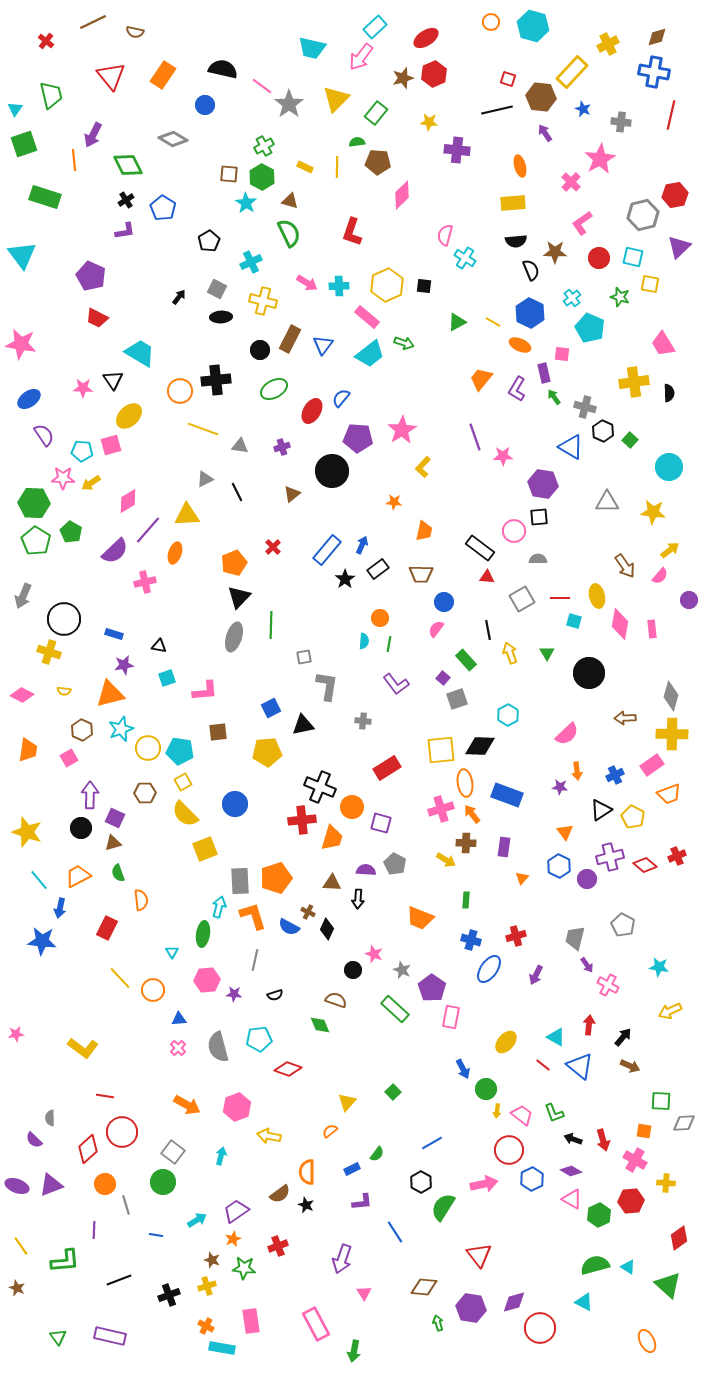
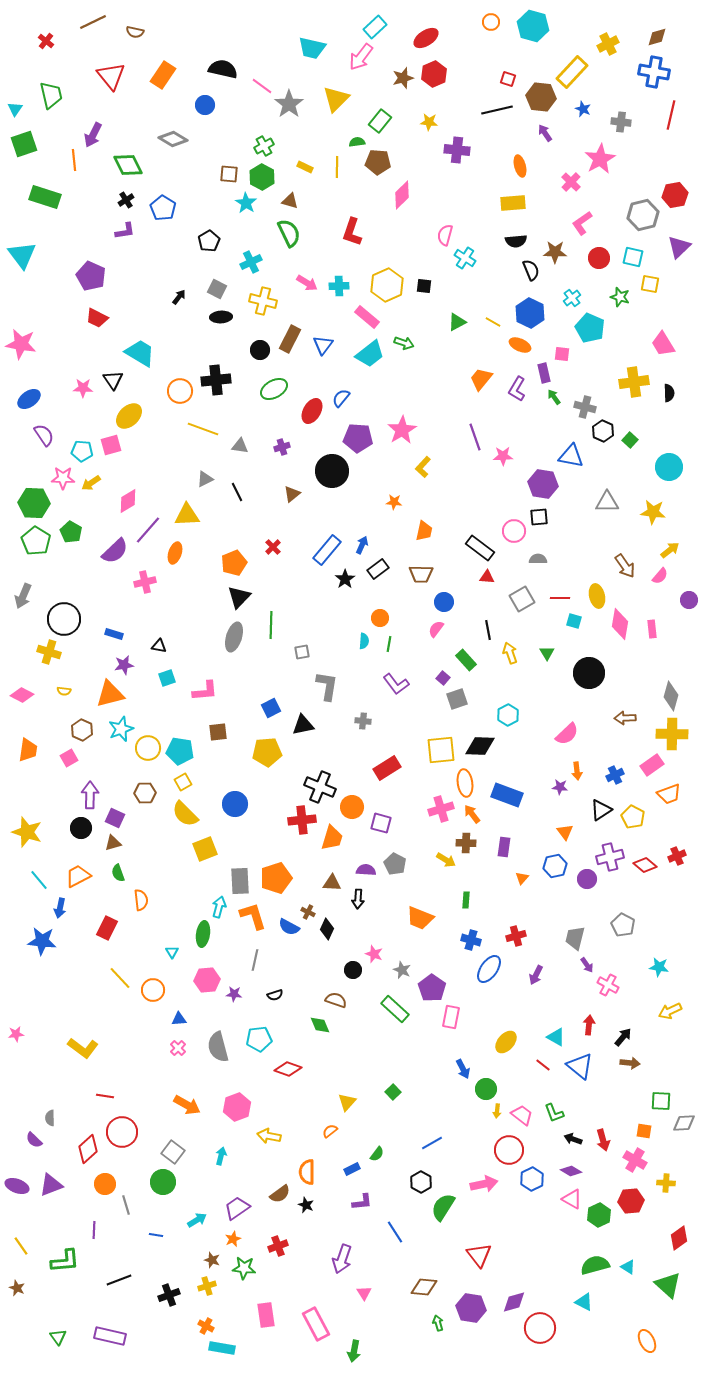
green rectangle at (376, 113): moved 4 px right, 8 px down
blue triangle at (571, 447): moved 9 px down; rotated 20 degrees counterclockwise
gray square at (304, 657): moved 2 px left, 5 px up
blue hexagon at (559, 866): moved 4 px left; rotated 20 degrees clockwise
brown arrow at (630, 1066): moved 3 px up; rotated 18 degrees counterclockwise
purple trapezoid at (236, 1211): moved 1 px right, 3 px up
pink rectangle at (251, 1321): moved 15 px right, 6 px up
